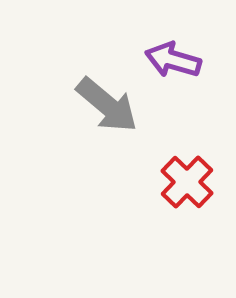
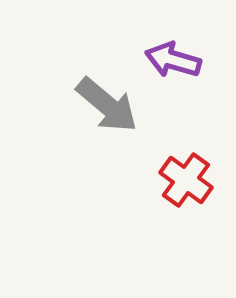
red cross: moved 1 px left, 2 px up; rotated 8 degrees counterclockwise
